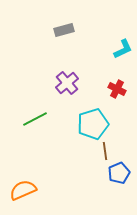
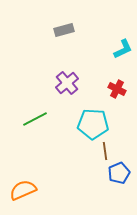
cyan pentagon: rotated 20 degrees clockwise
